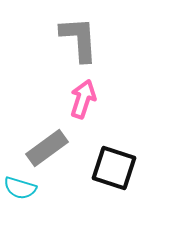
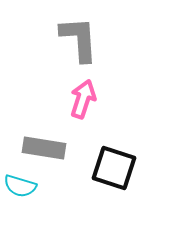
gray rectangle: moved 3 px left; rotated 45 degrees clockwise
cyan semicircle: moved 2 px up
